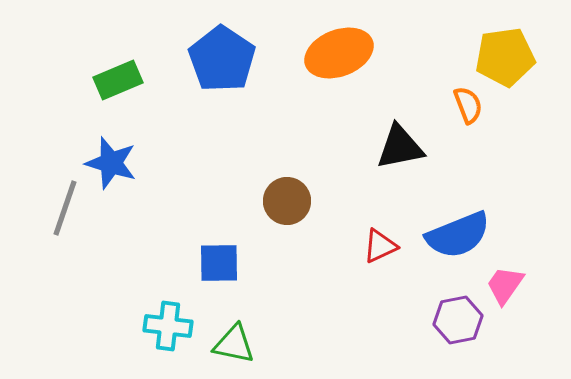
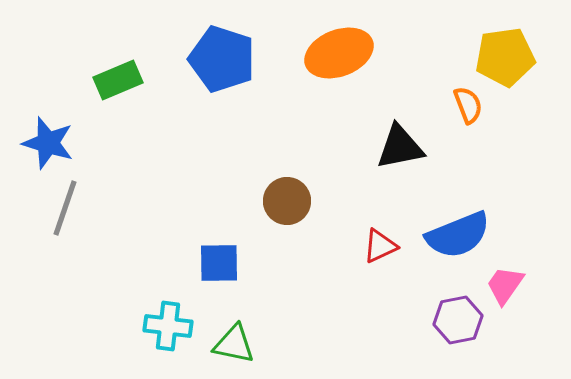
blue pentagon: rotated 16 degrees counterclockwise
blue star: moved 63 px left, 20 px up
